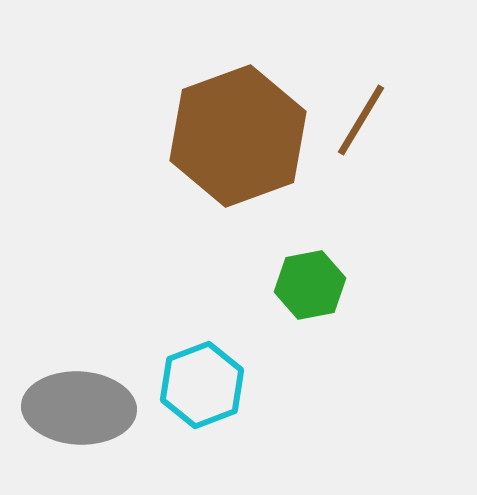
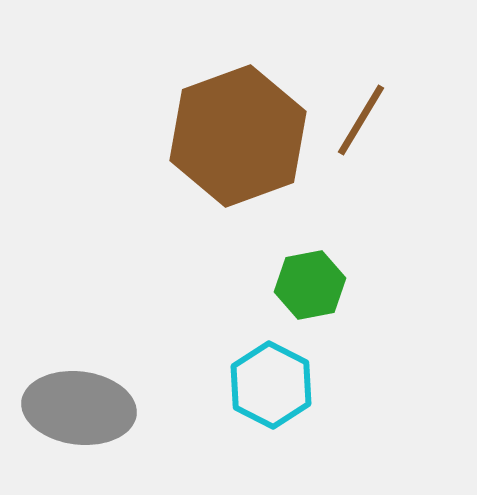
cyan hexagon: moved 69 px right; rotated 12 degrees counterclockwise
gray ellipse: rotated 4 degrees clockwise
